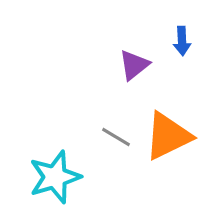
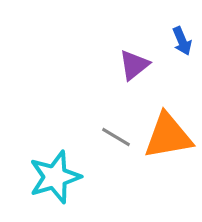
blue arrow: rotated 20 degrees counterclockwise
orange triangle: rotated 16 degrees clockwise
